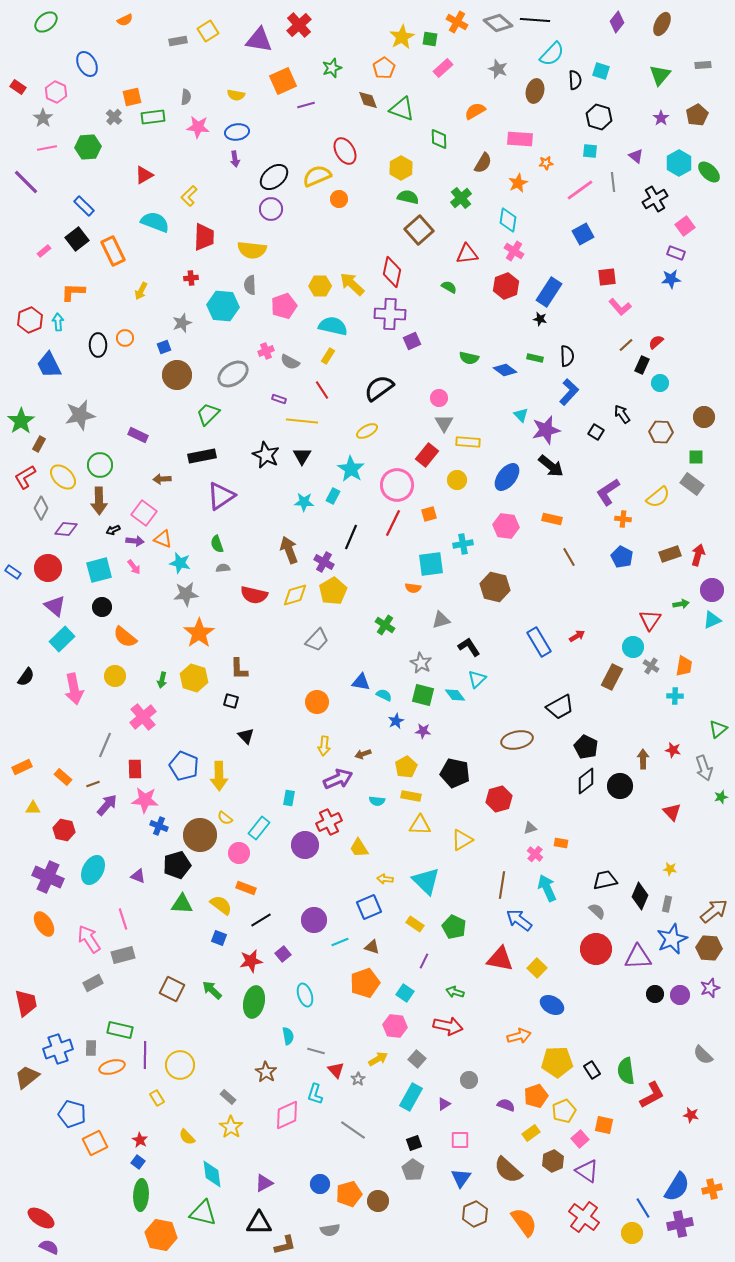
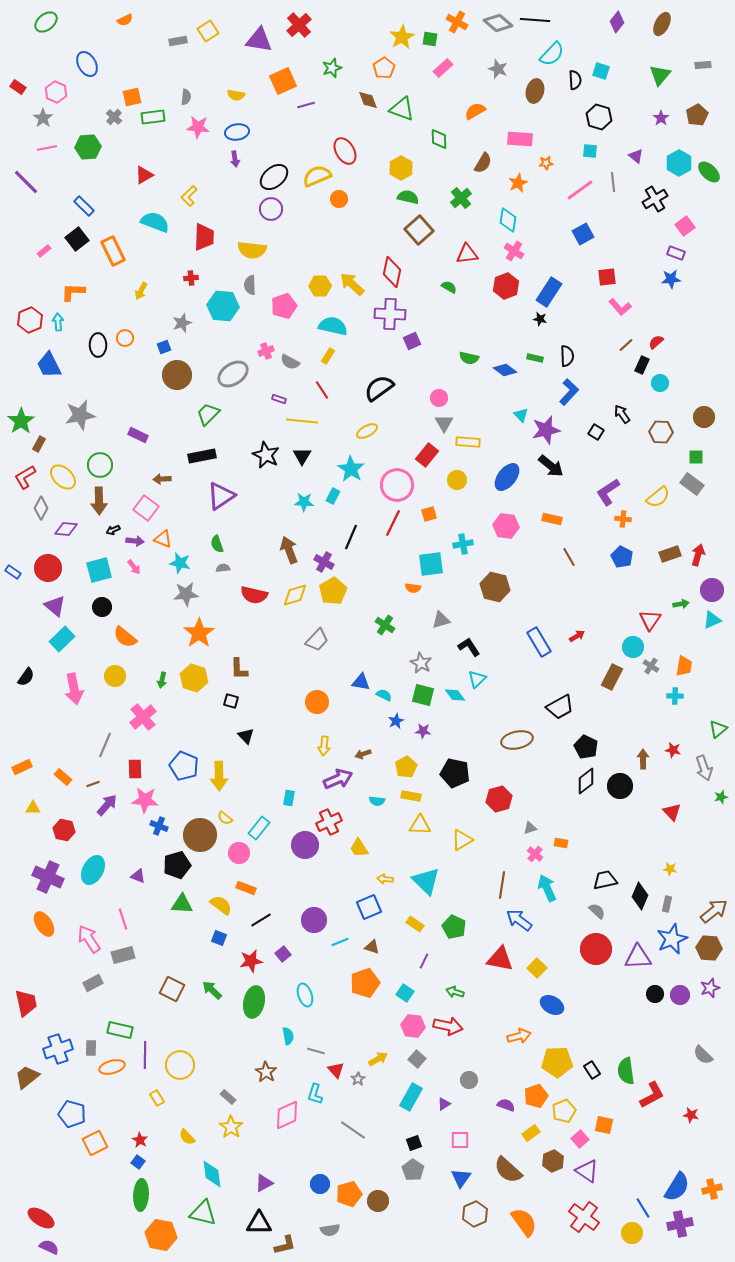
pink square at (144, 513): moved 2 px right, 5 px up
pink hexagon at (395, 1026): moved 18 px right
